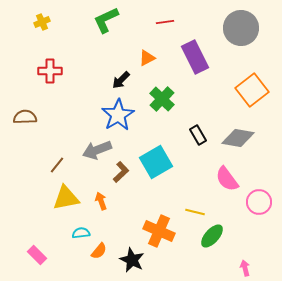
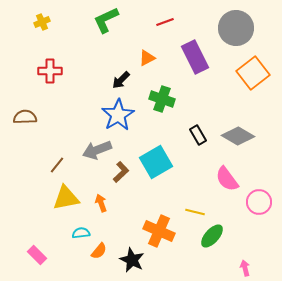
red line: rotated 12 degrees counterclockwise
gray circle: moved 5 px left
orange square: moved 1 px right, 17 px up
green cross: rotated 25 degrees counterclockwise
gray diamond: moved 2 px up; rotated 20 degrees clockwise
orange arrow: moved 2 px down
